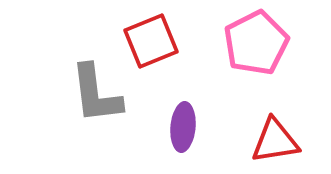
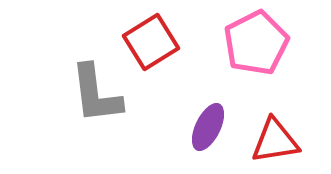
red square: moved 1 px down; rotated 10 degrees counterclockwise
purple ellipse: moved 25 px right; rotated 21 degrees clockwise
